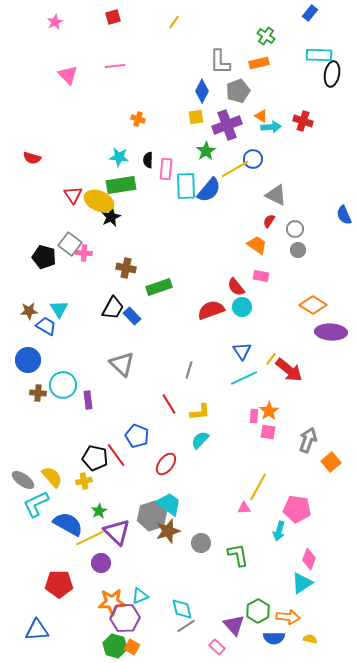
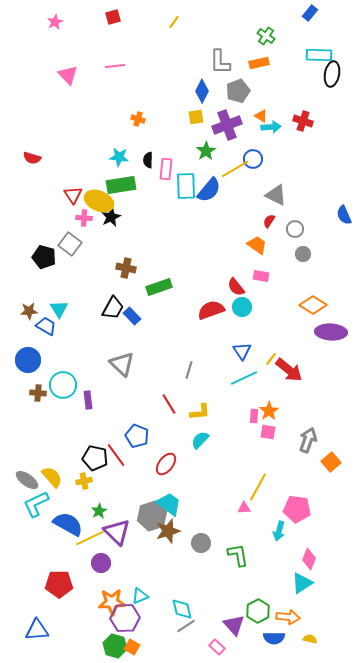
gray circle at (298, 250): moved 5 px right, 4 px down
pink cross at (84, 253): moved 35 px up
gray ellipse at (23, 480): moved 4 px right
